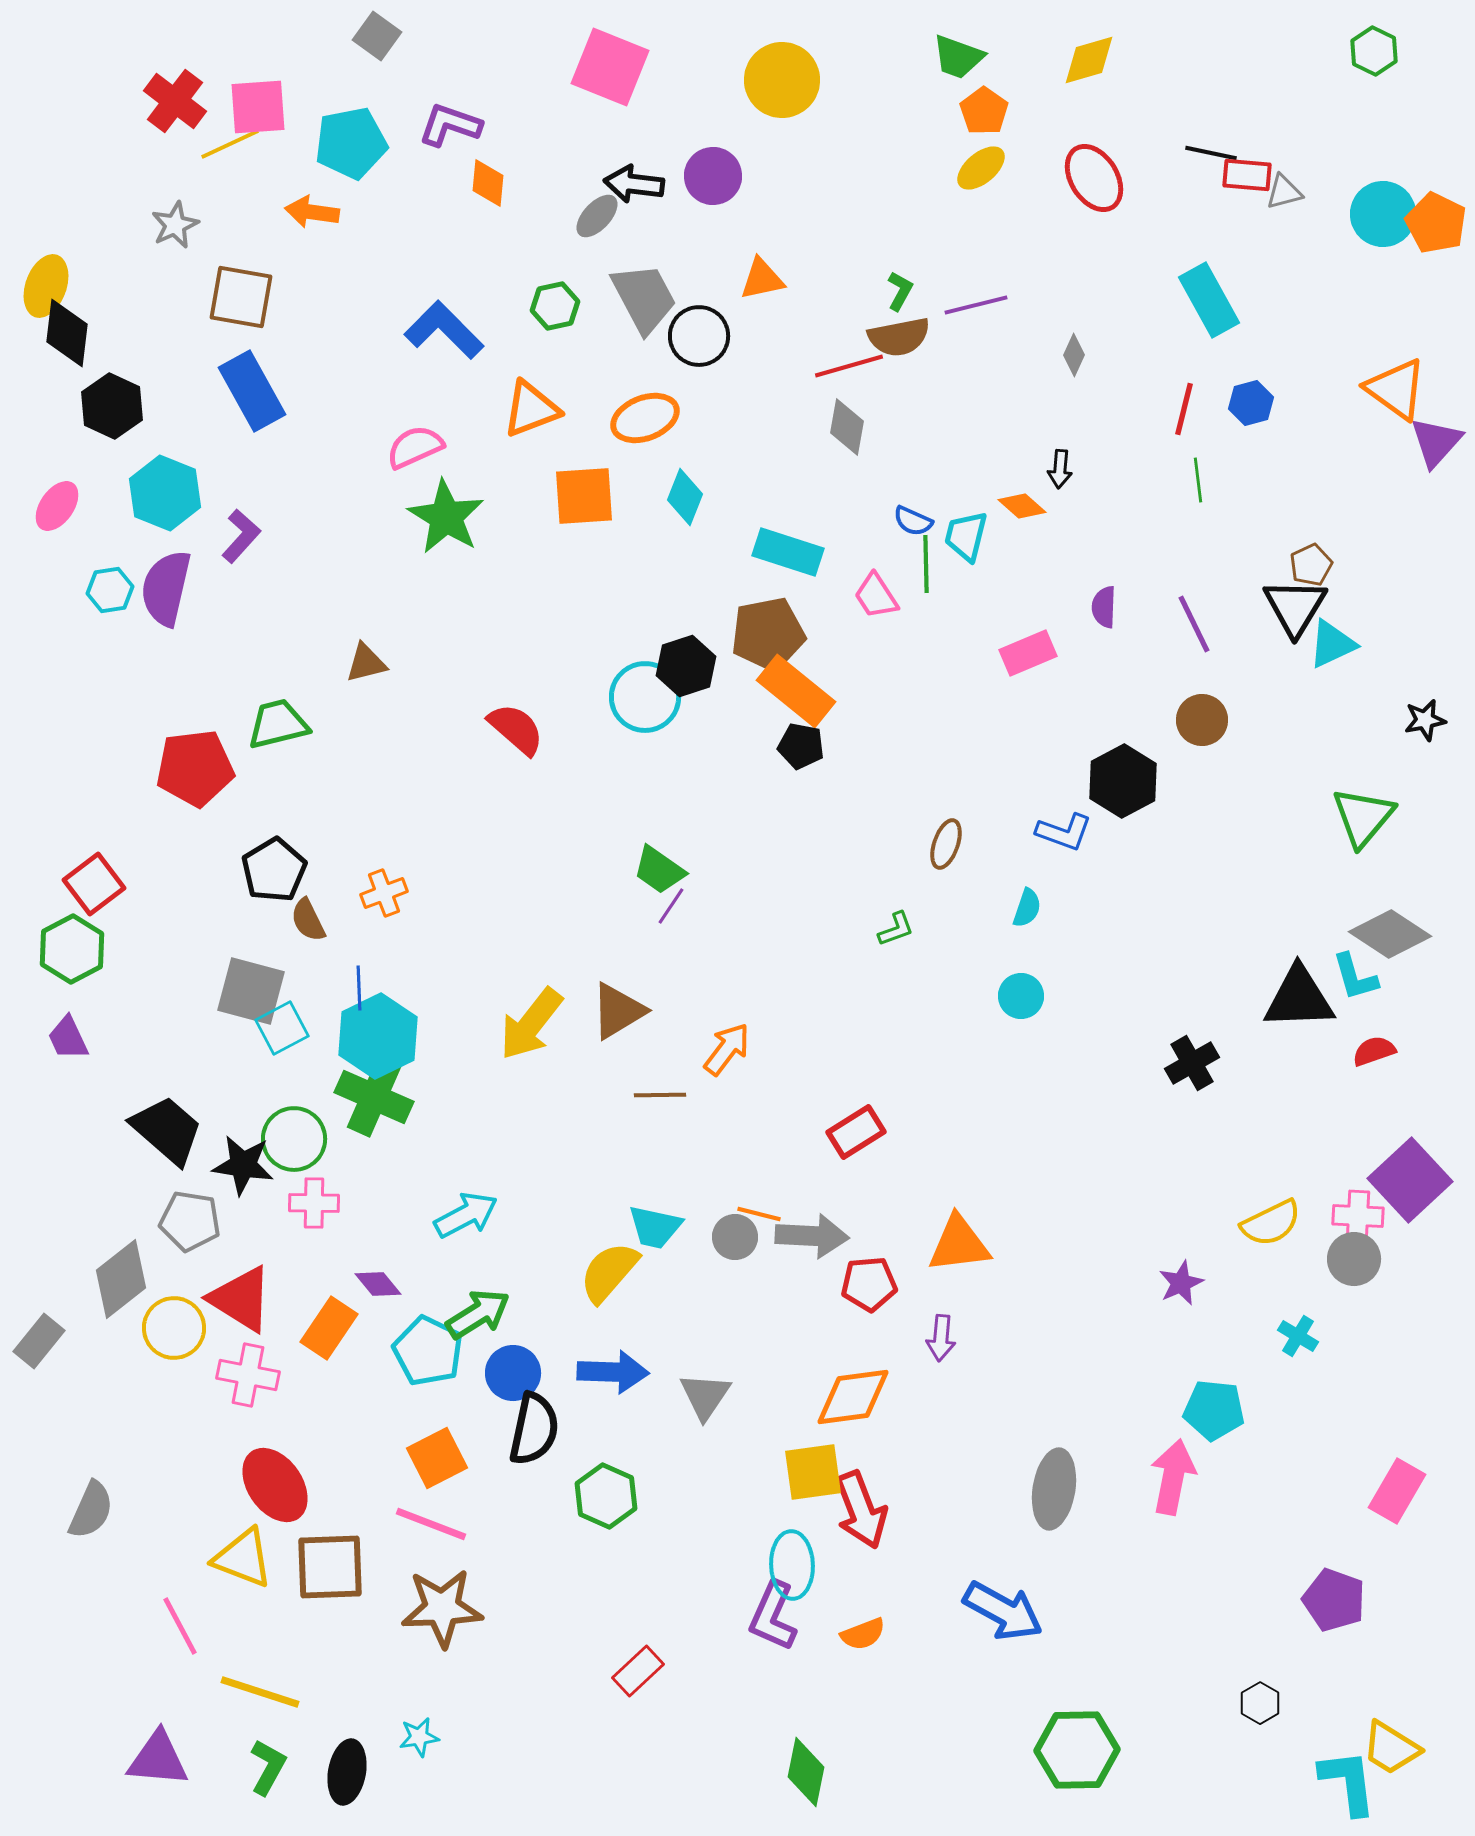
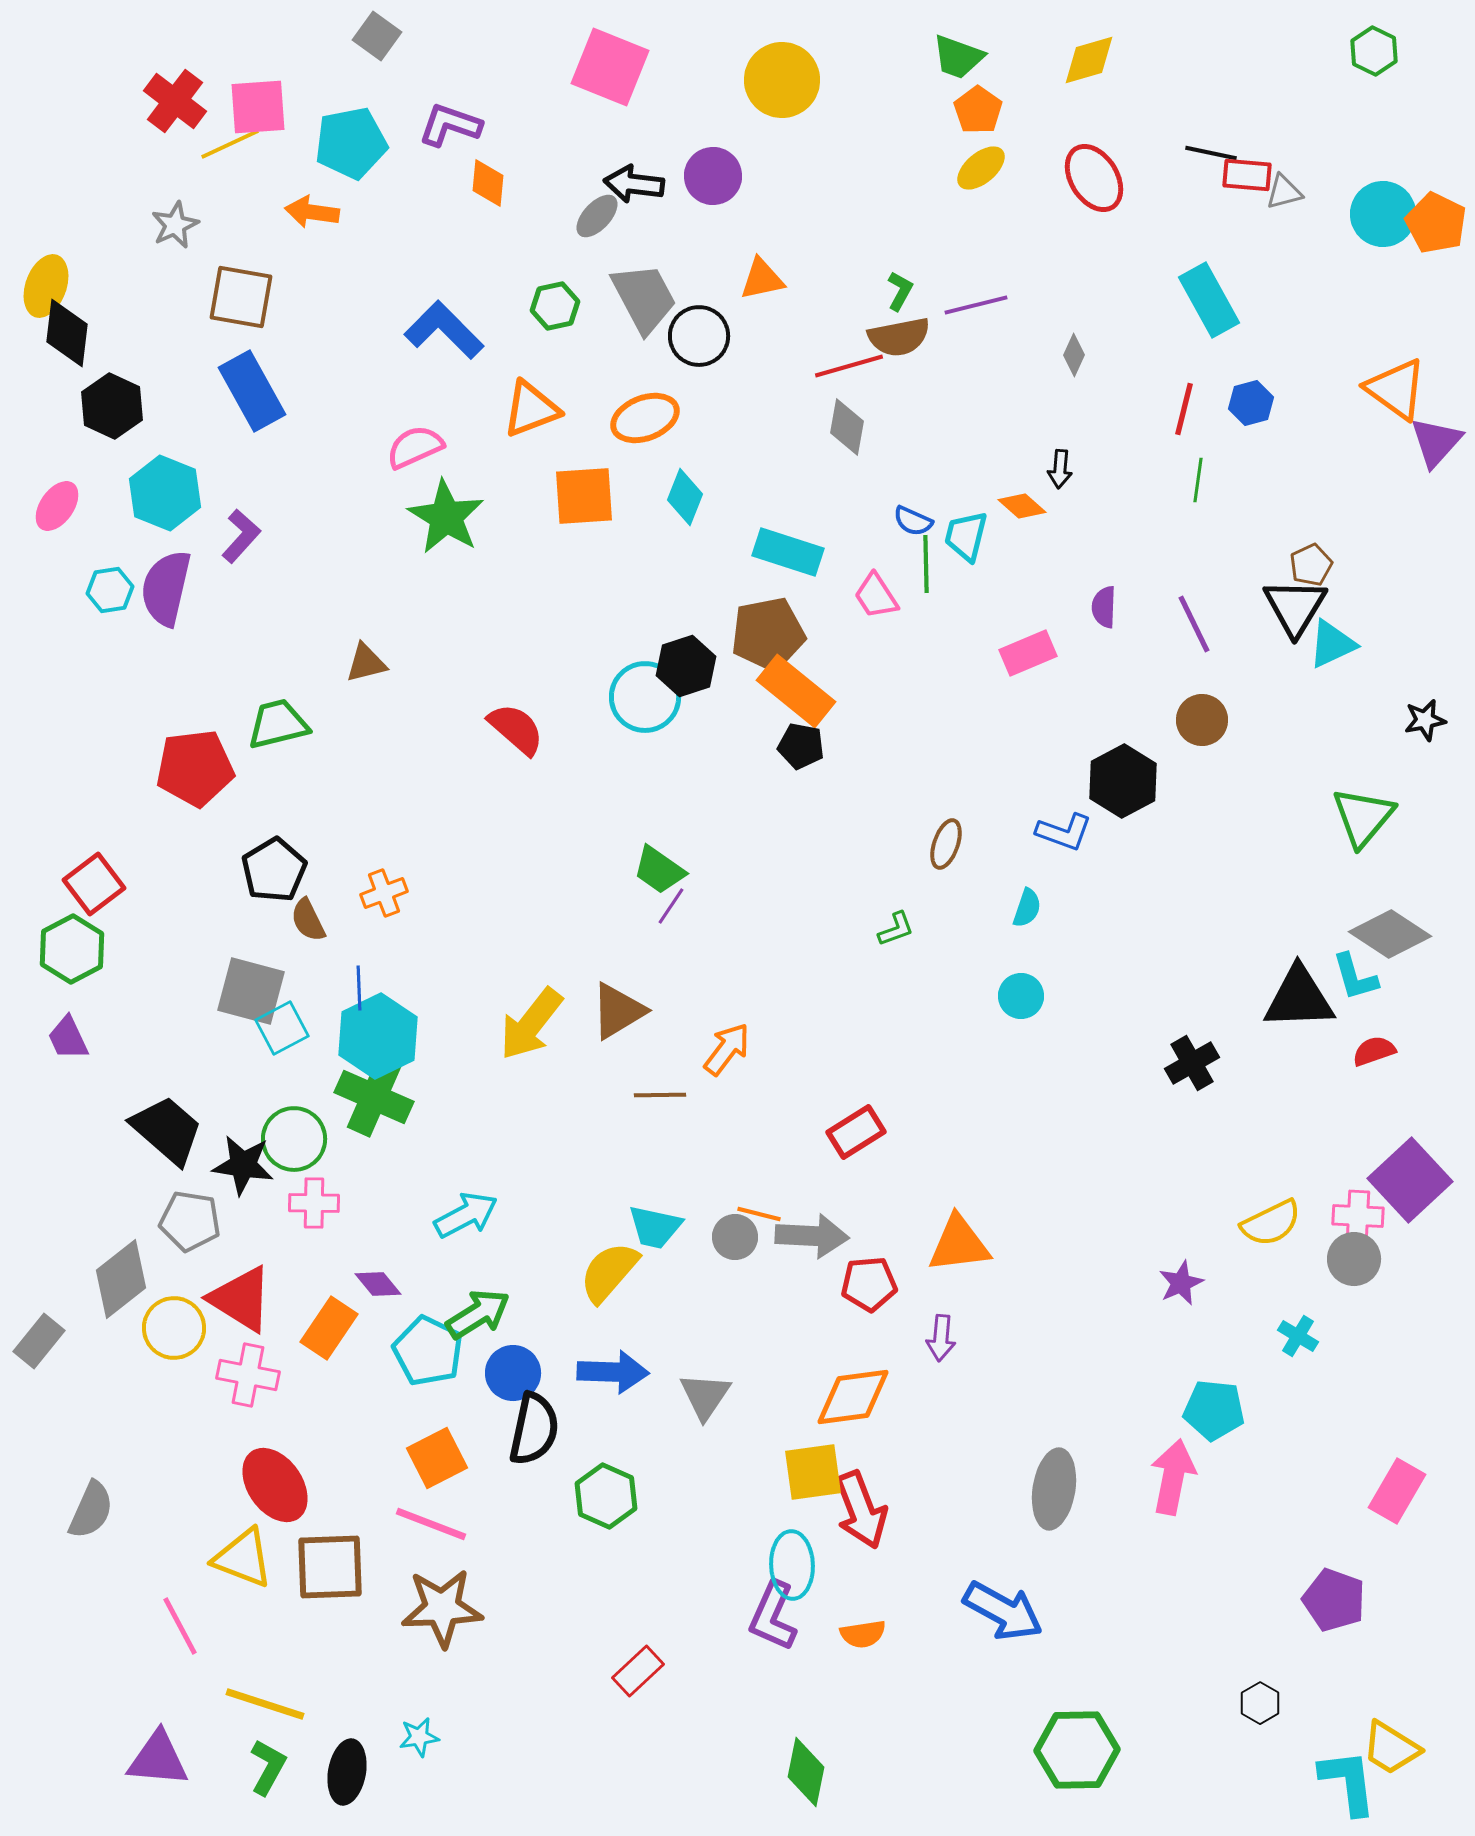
orange pentagon at (984, 111): moved 6 px left, 1 px up
green line at (1198, 480): rotated 15 degrees clockwise
orange semicircle at (863, 1634): rotated 12 degrees clockwise
yellow line at (260, 1692): moved 5 px right, 12 px down
